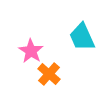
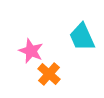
pink star: rotated 10 degrees counterclockwise
